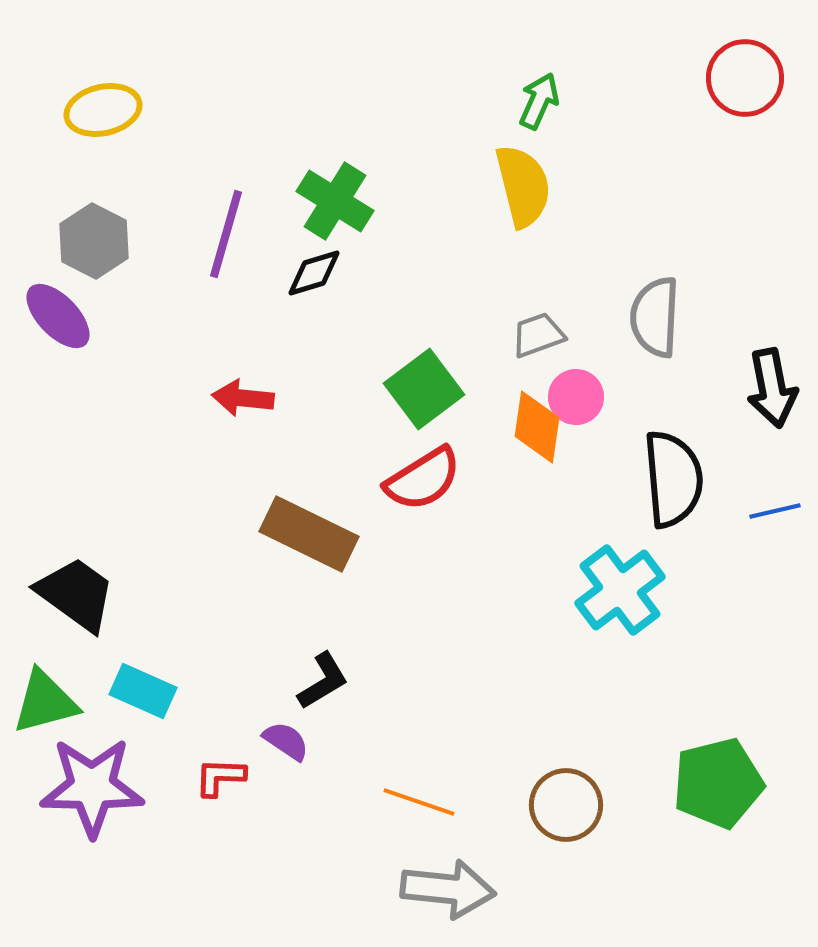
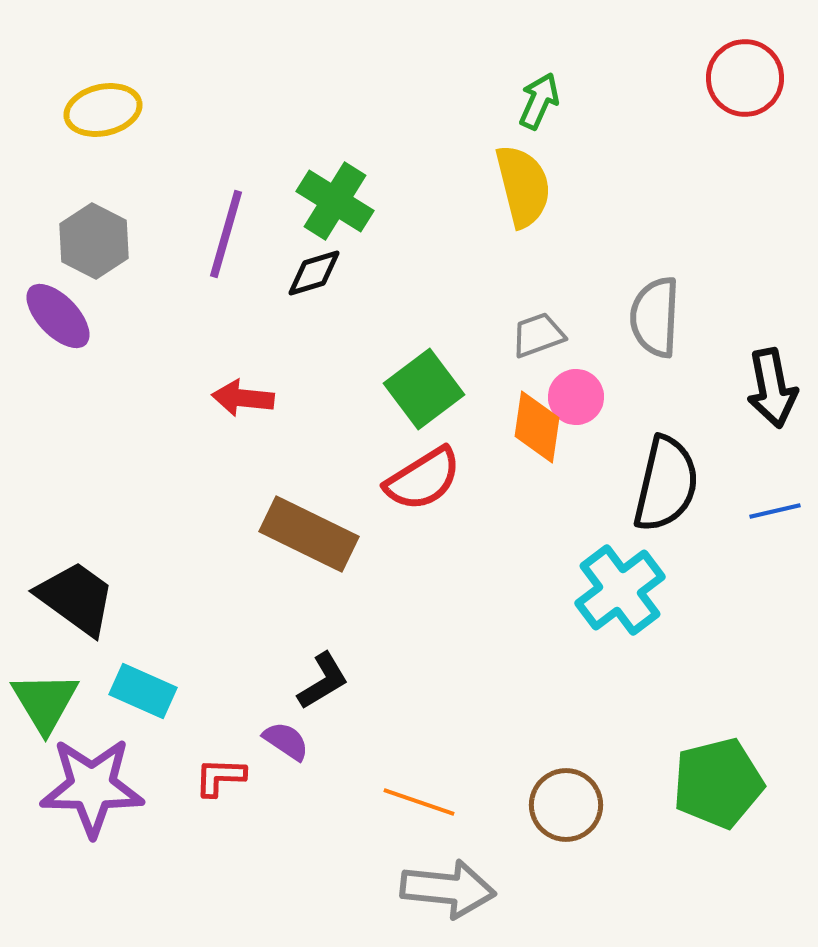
black semicircle: moved 7 px left, 5 px down; rotated 18 degrees clockwise
black trapezoid: moved 4 px down
green triangle: rotated 46 degrees counterclockwise
